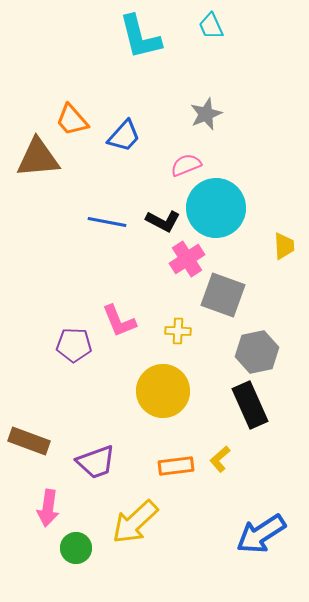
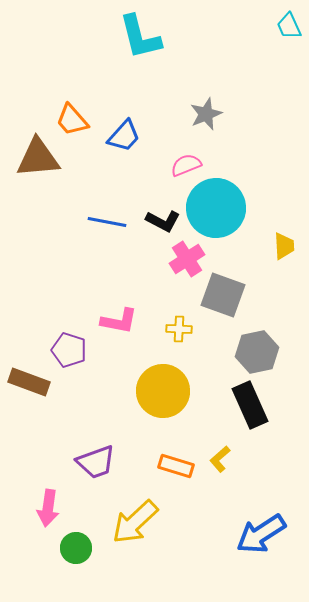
cyan trapezoid: moved 78 px right
pink L-shape: rotated 57 degrees counterclockwise
yellow cross: moved 1 px right, 2 px up
purple pentagon: moved 5 px left, 5 px down; rotated 16 degrees clockwise
brown rectangle: moved 59 px up
orange rectangle: rotated 24 degrees clockwise
